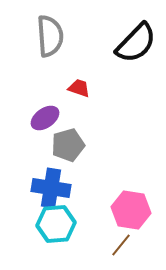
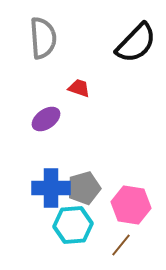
gray semicircle: moved 7 px left, 2 px down
purple ellipse: moved 1 px right, 1 px down
gray pentagon: moved 16 px right, 43 px down
blue cross: rotated 9 degrees counterclockwise
pink hexagon: moved 5 px up
cyan hexagon: moved 17 px right, 1 px down
